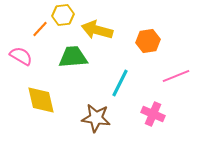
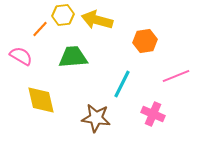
yellow arrow: moved 10 px up
orange hexagon: moved 3 px left
cyan line: moved 2 px right, 1 px down
